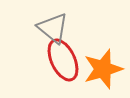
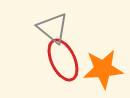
orange star: rotated 12 degrees clockwise
